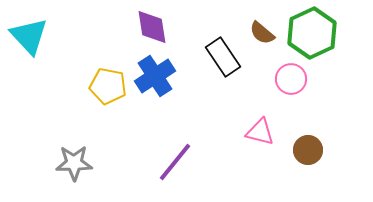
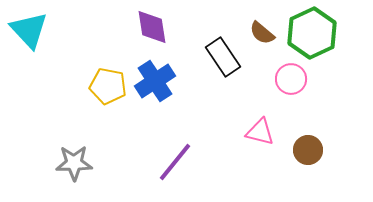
cyan triangle: moved 6 px up
blue cross: moved 5 px down
